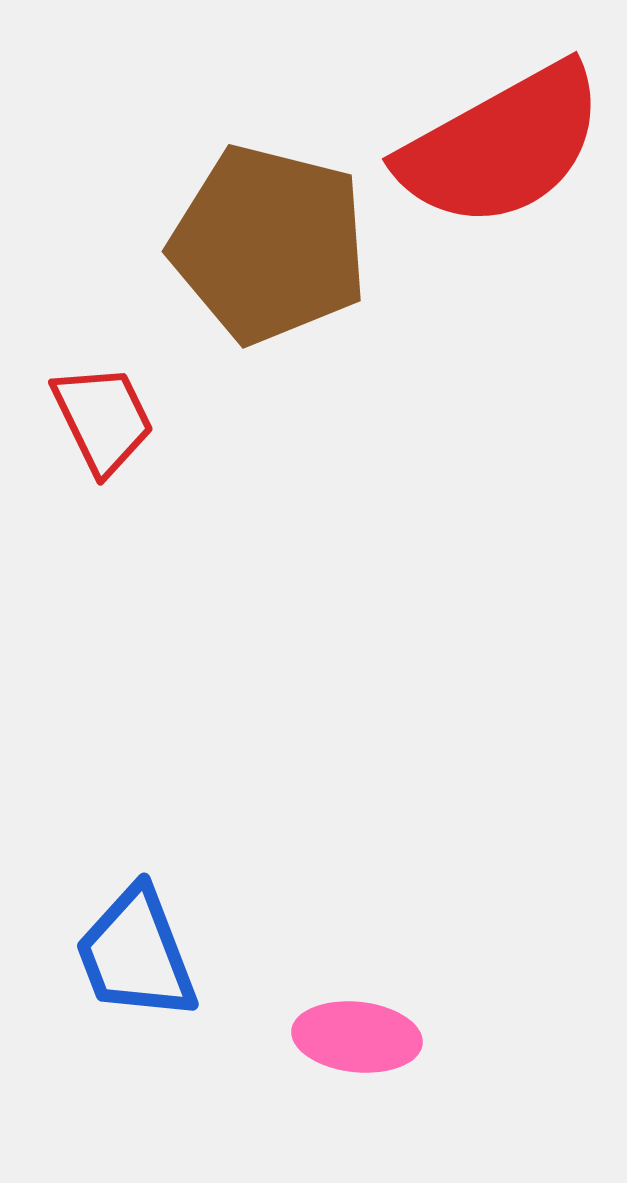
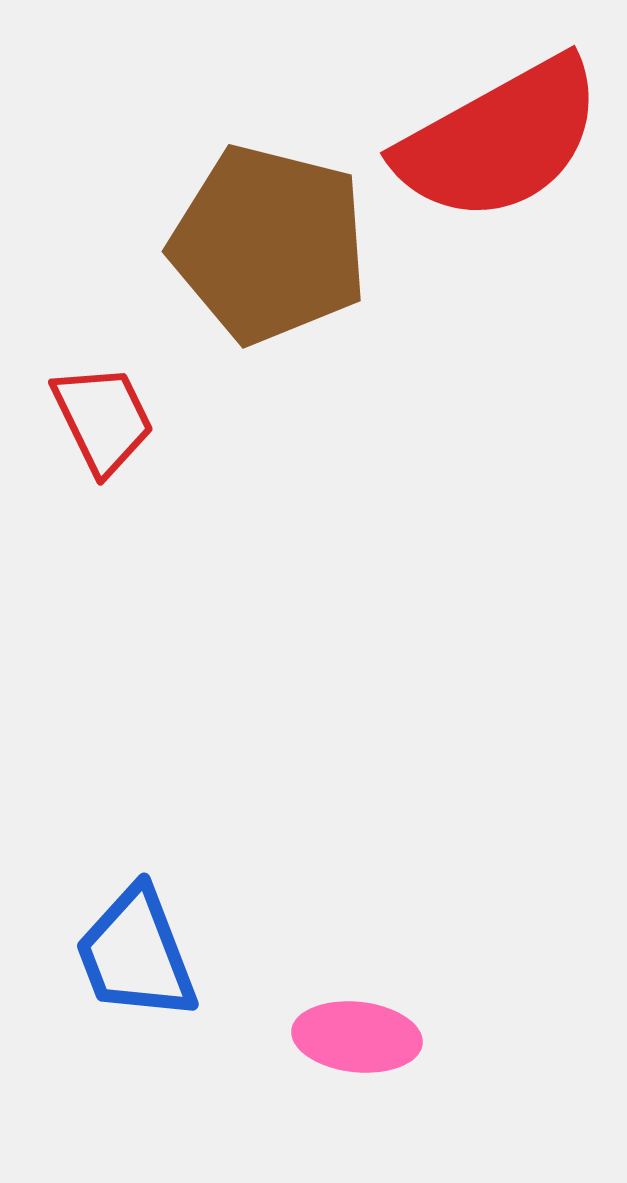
red semicircle: moved 2 px left, 6 px up
